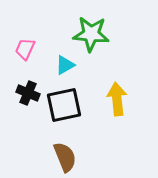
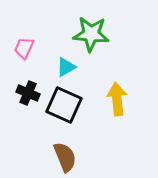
pink trapezoid: moved 1 px left, 1 px up
cyan triangle: moved 1 px right, 2 px down
black square: rotated 36 degrees clockwise
